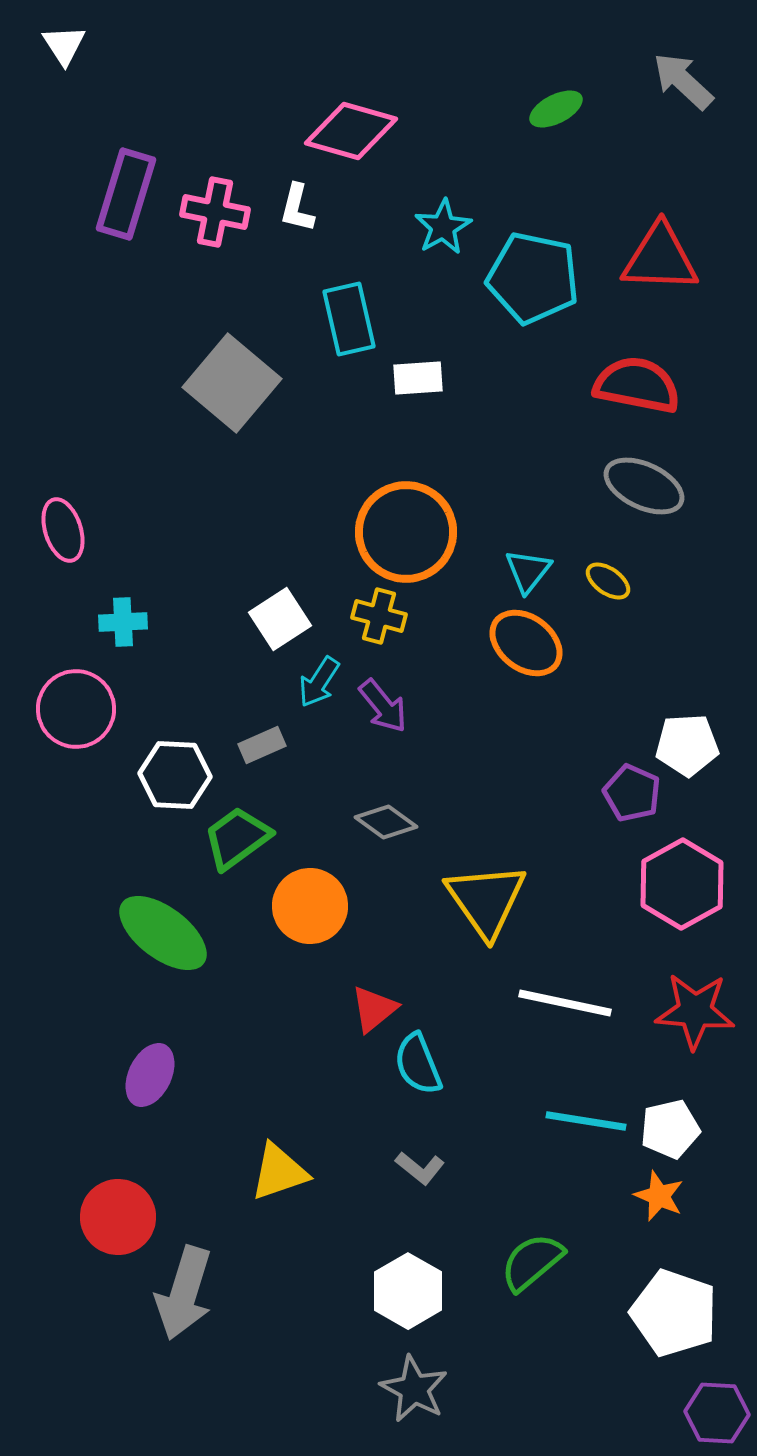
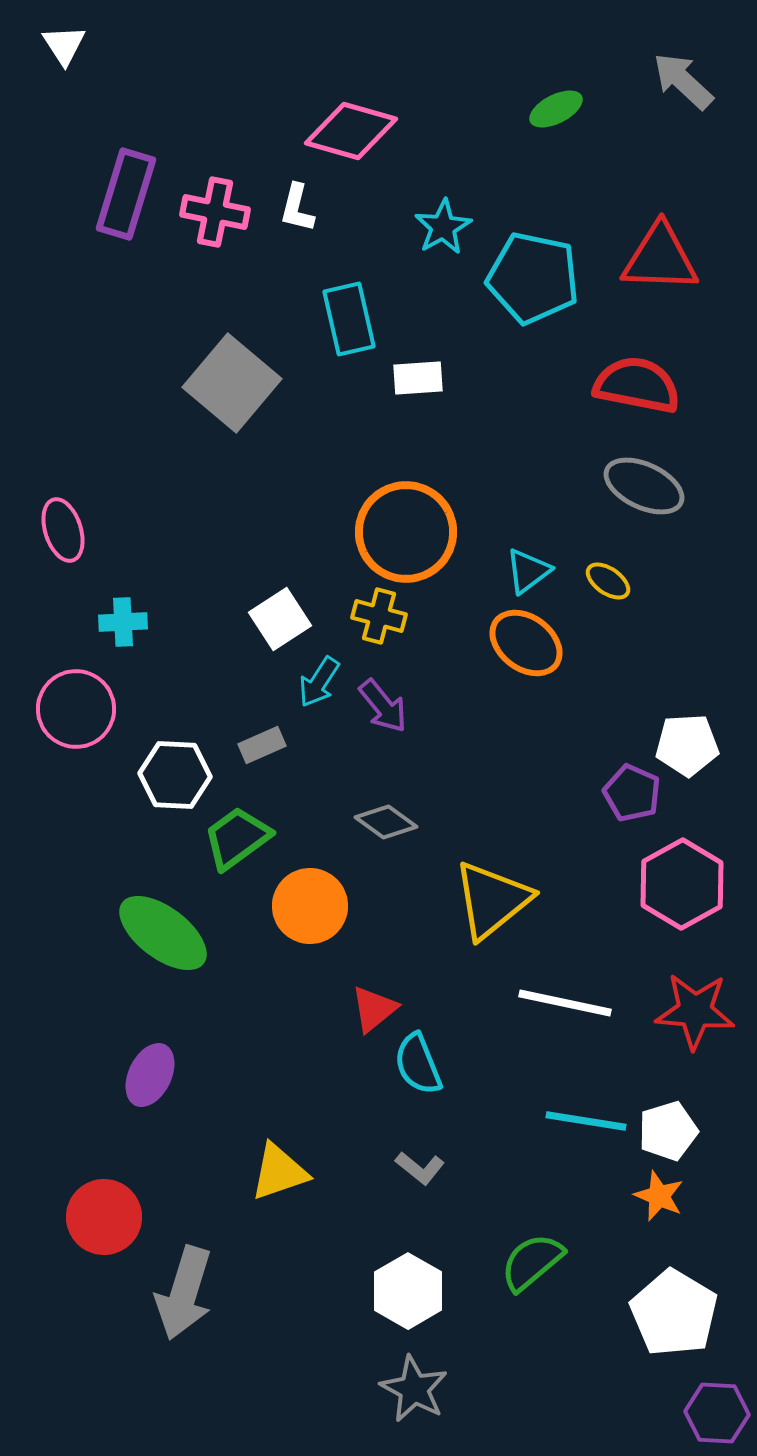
cyan triangle at (528, 571): rotated 15 degrees clockwise
yellow triangle at (486, 900): moved 6 px right; rotated 26 degrees clockwise
white pentagon at (670, 1129): moved 2 px left, 2 px down; rotated 4 degrees counterclockwise
red circle at (118, 1217): moved 14 px left
white pentagon at (674, 1313): rotated 12 degrees clockwise
